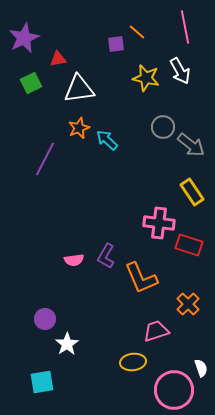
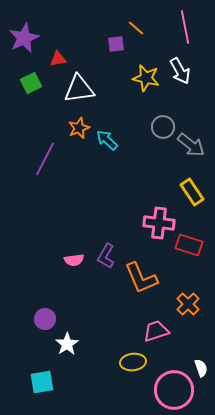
orange line: moved 1 px left, 4 px up
